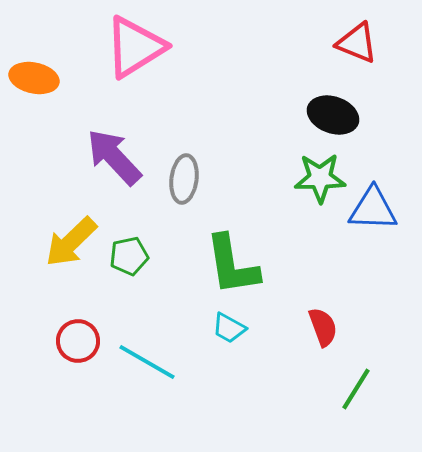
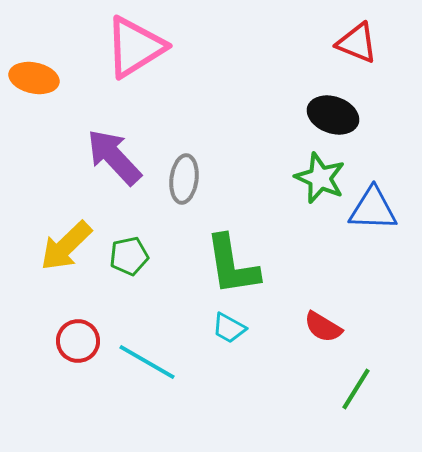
green star: rotated 24 degrees clockwise
yellow arrow: moved 5 px left, 4 px down
red semicircle: rotated 141 degrees clockwise
